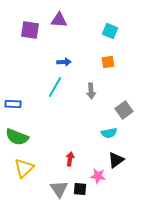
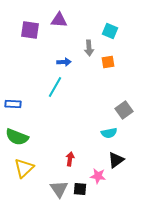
gray arrow: moved 2 px left, 43 px up
